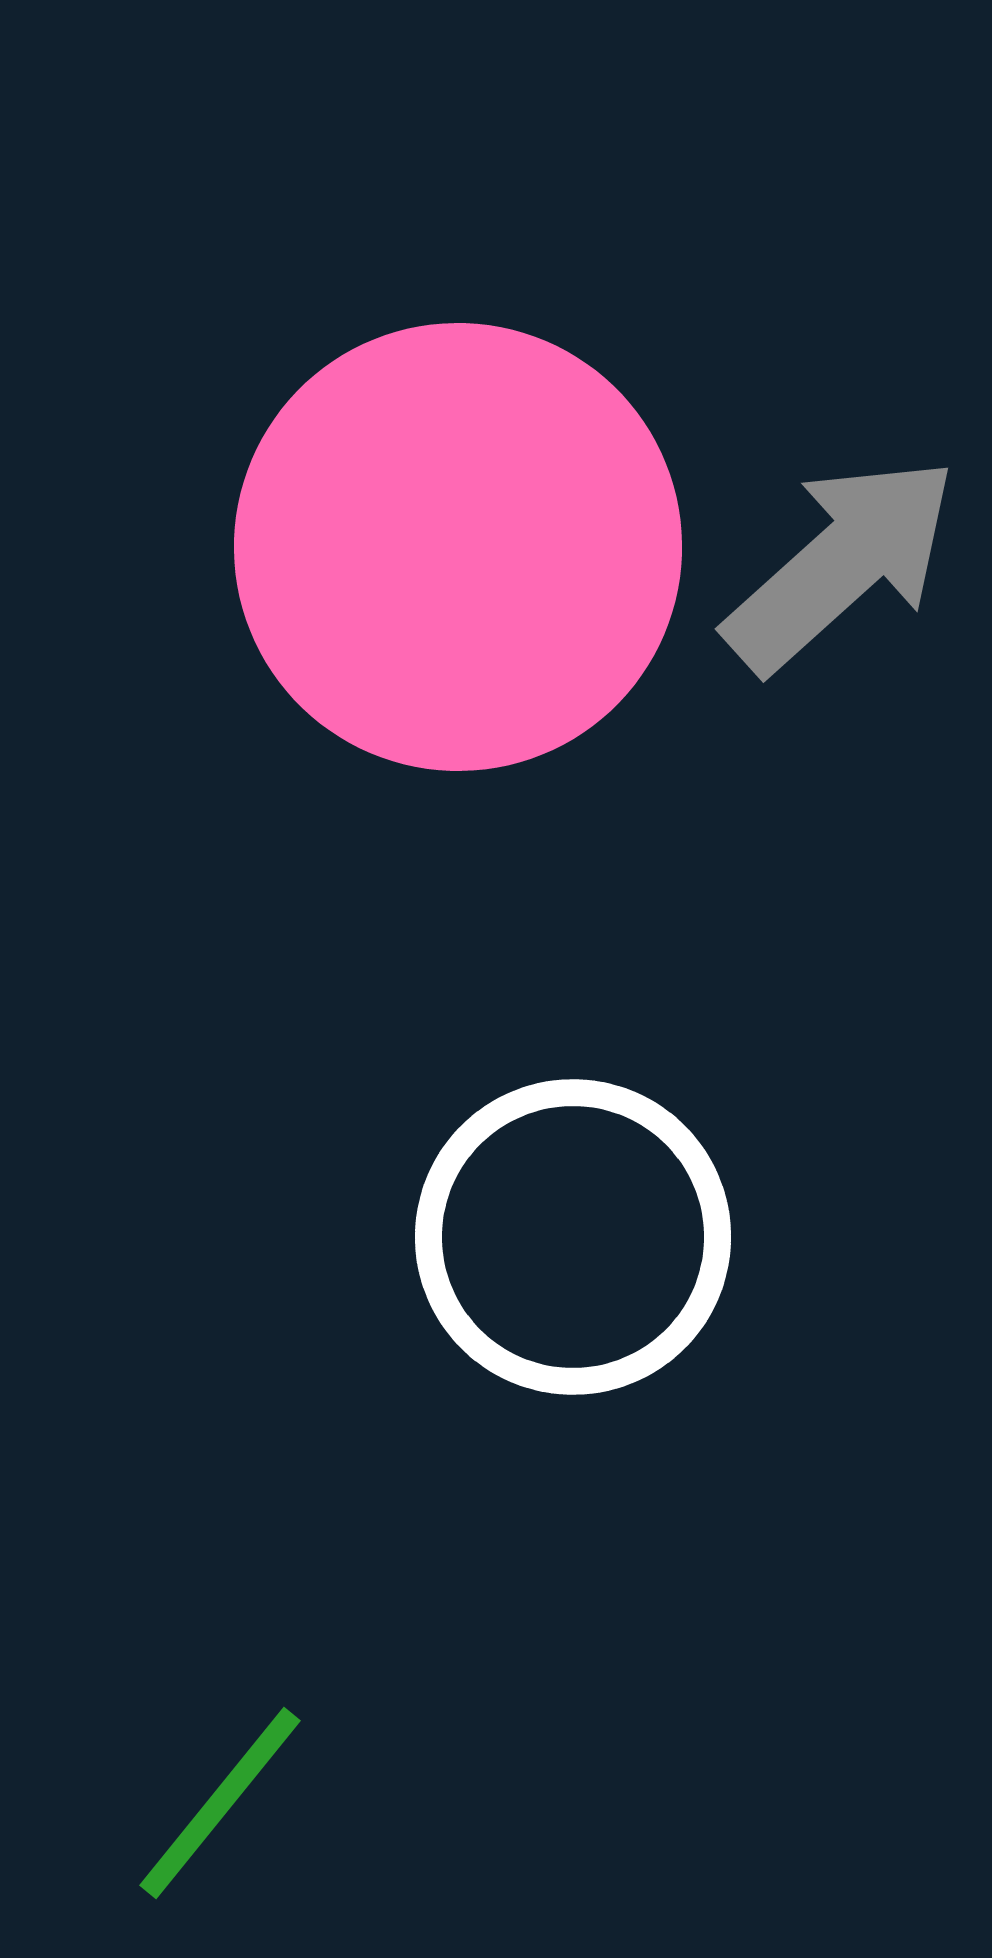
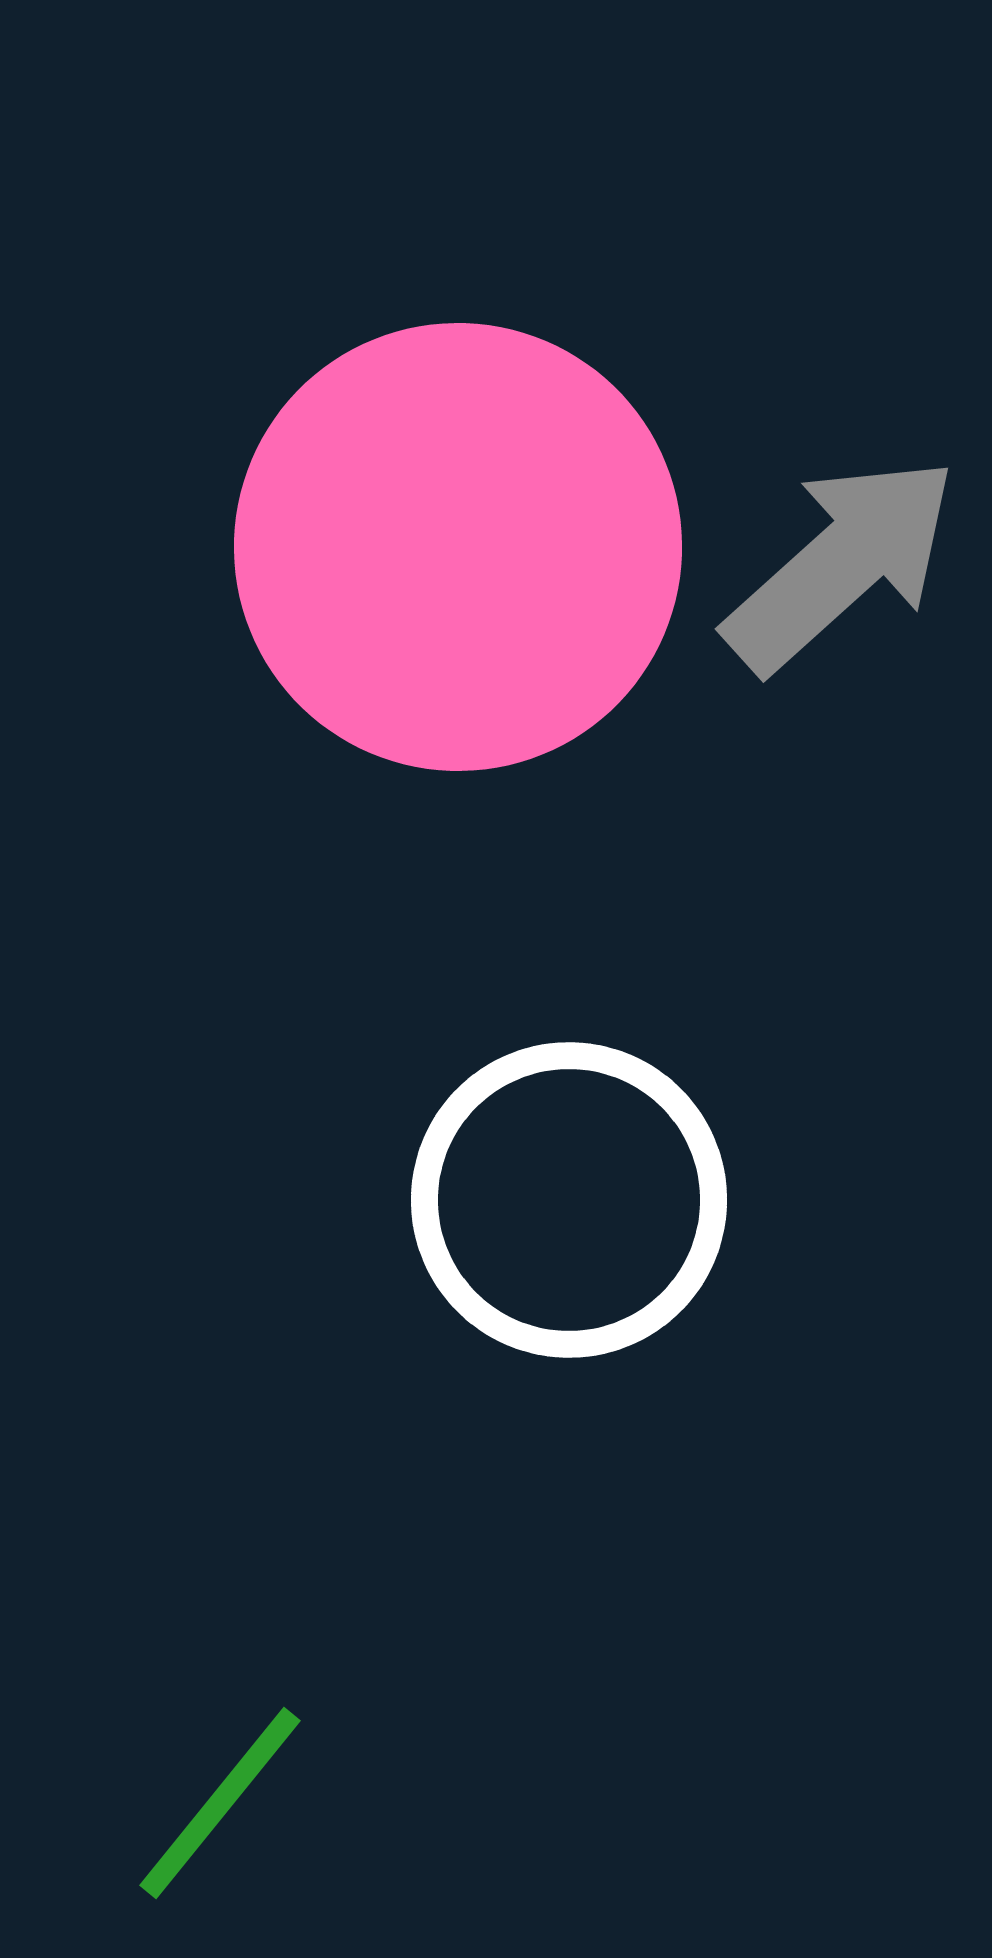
white circle: moved 4 px left, 37 px up
